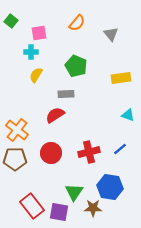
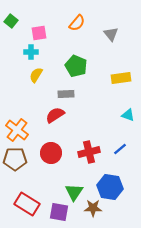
red rectangle: moved 5 px left, 2 px up; rotated 20 degrees counterclockwise
